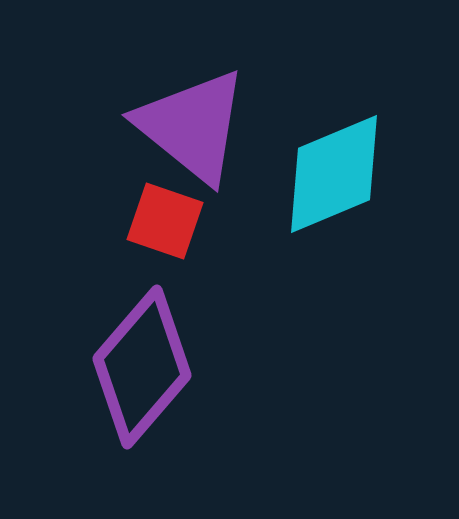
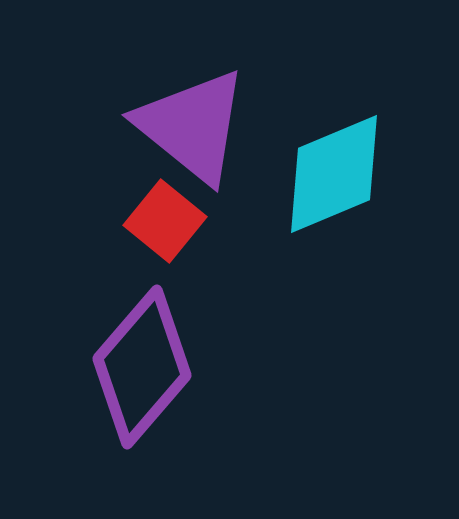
red square: rotated 20 degrees clockwise
